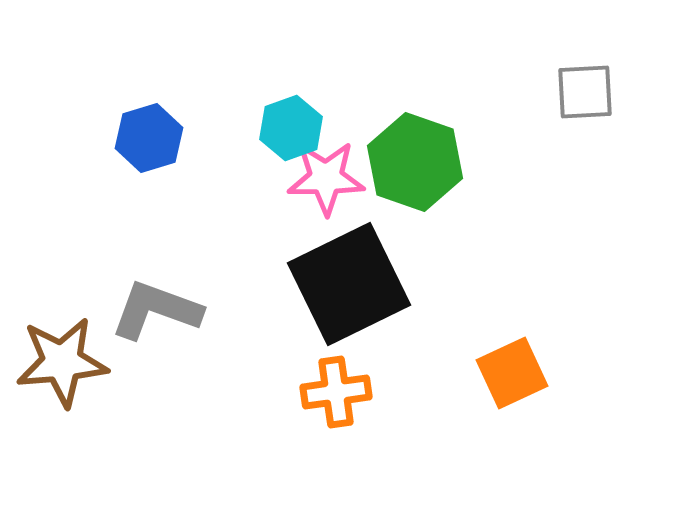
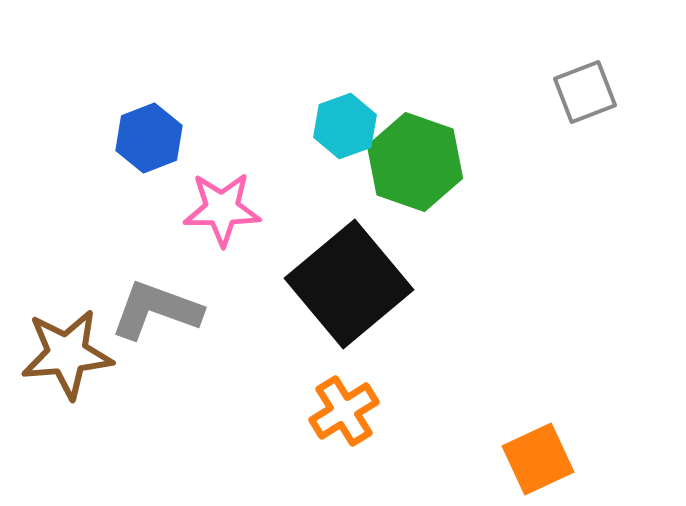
gray square: rotated 18 degrees counterclockwise
cyan hexagon: moved 54 px right, 2 px up
blue hexagon: rotated 4 degrees counterclockwise
pink star: moved 104 px left, 31 px down
black square: rotated 14 degrees counterclockwise
brown star: moved 5 px right, 8 px up
orange square: moved 26 px right, 86 px down
orange cross: moved 8 px right, 19 px down; rotated 24 degrees counterclockwise
